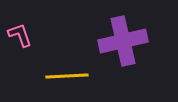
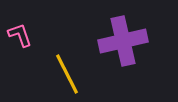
yellow line: moved 2 px up; rotated 66 degrees clockwise
